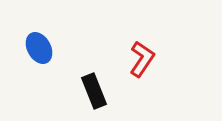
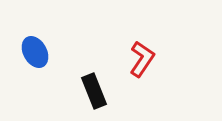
blue ellipse: moved 4 px left, 4 px down
